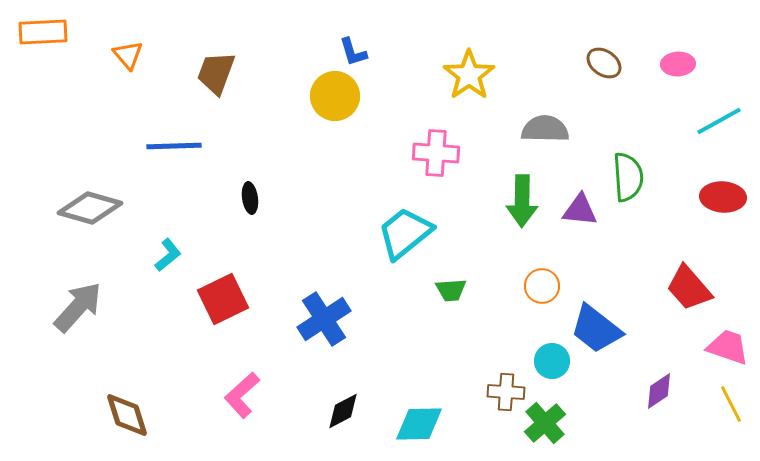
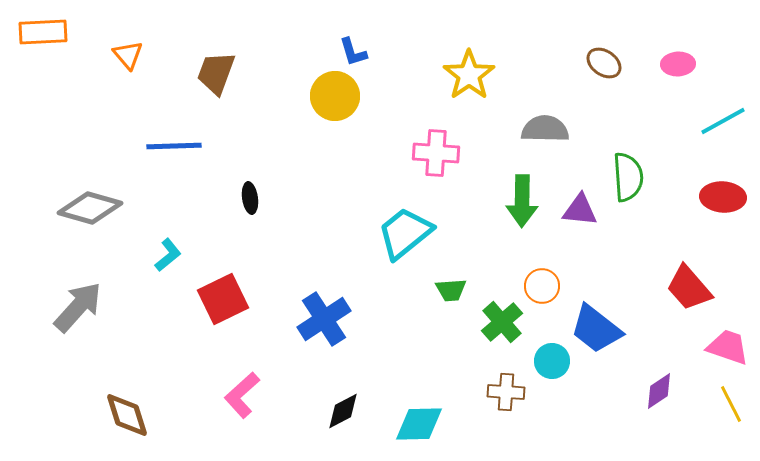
cyan line: moved 4 px right
green cross: moved 43 px left, 101 px up
